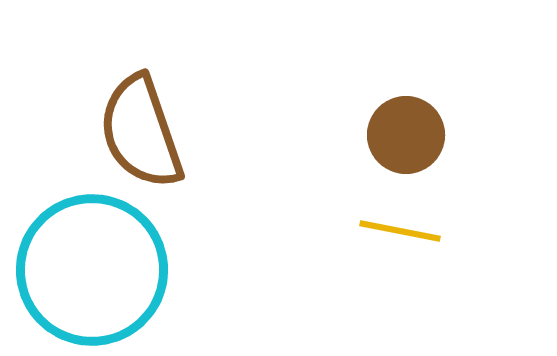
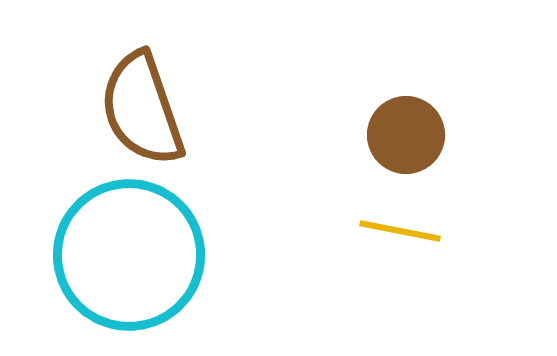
brown semicircle: moved 1 px right, 23 px up
cyan circle: moved 37 px right, 15 px up
